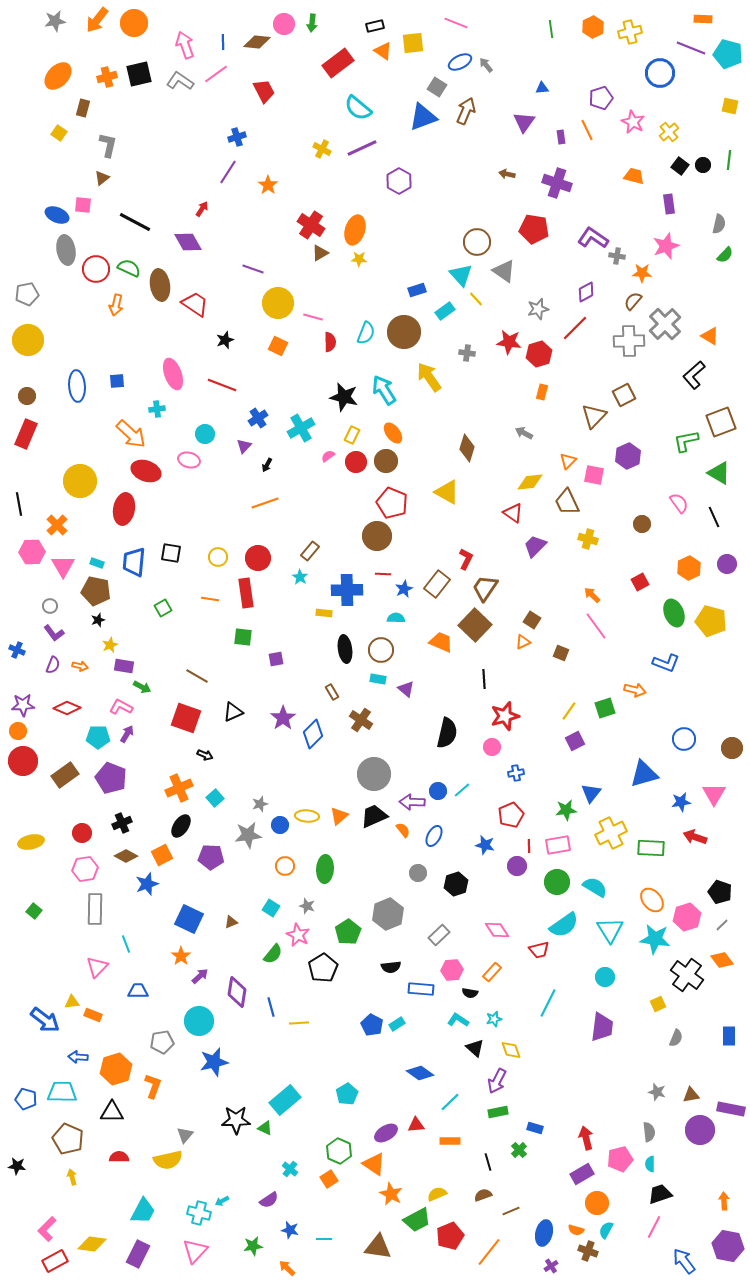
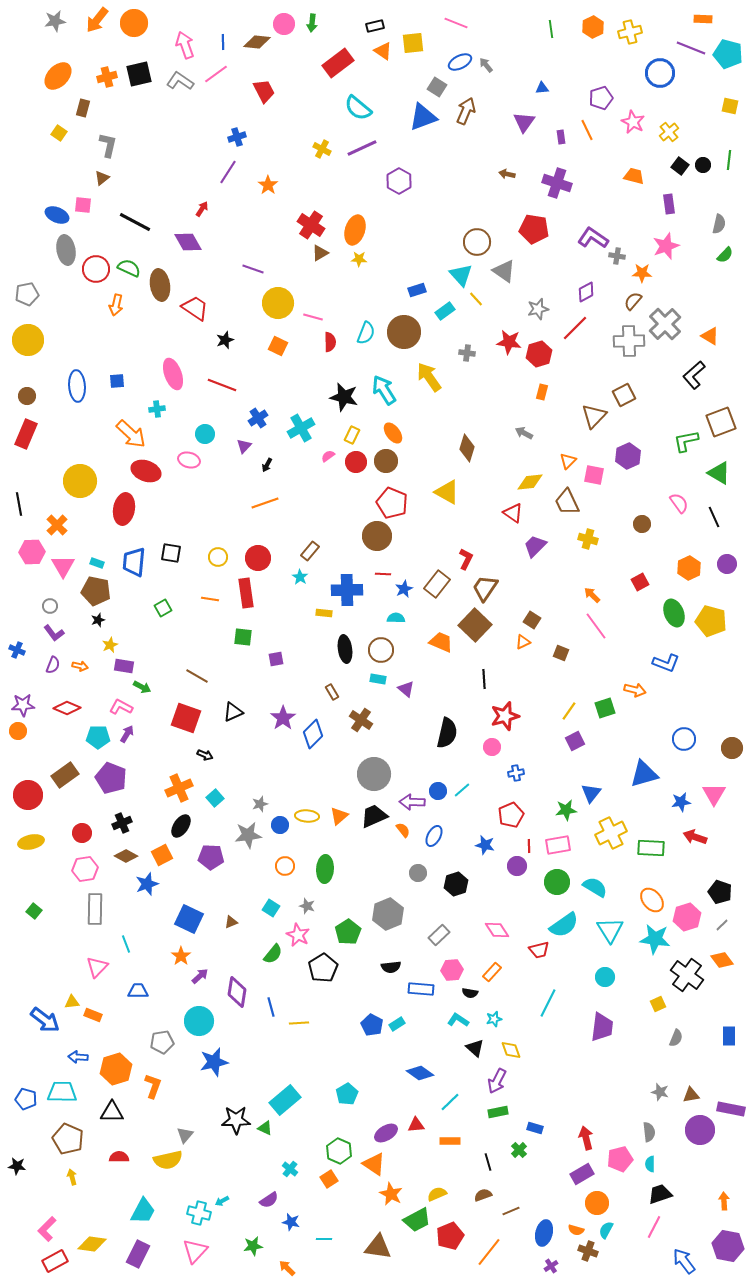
red trapezoid at (195, 304): moved 4 px down
red circle at (23, 761): moved 5 px right, 34 px down
gray star at (657, 1092): moved 3 px right
blue star at (290, 1230): moved 1 px right, 8 px up
